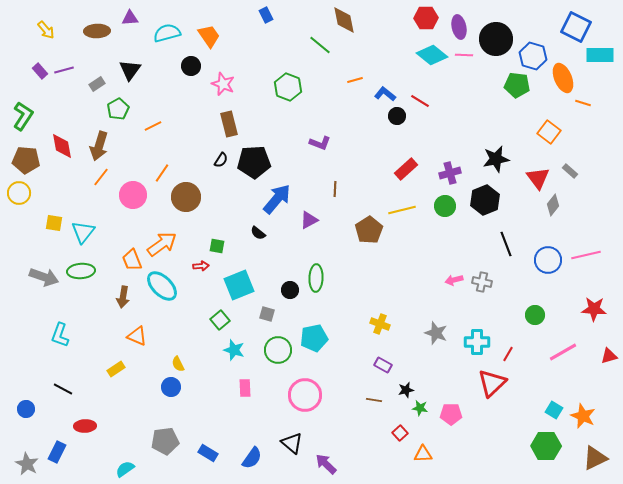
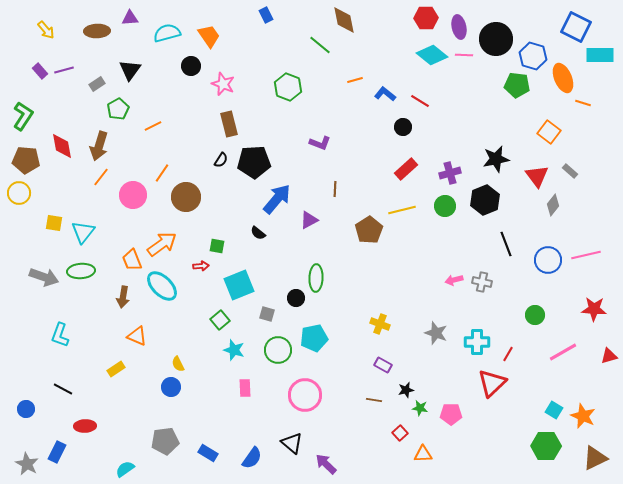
black circle at (397, 116): moved 6 px right, 11 px down
red triangle at (538, 178): moved 1 px left, 2 px up
black circle at (290, 290): moved 6 px right, 8 px down
